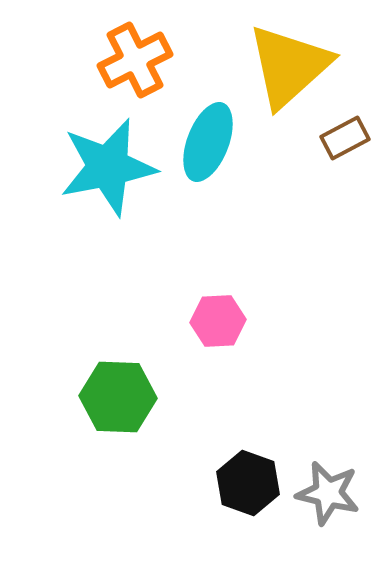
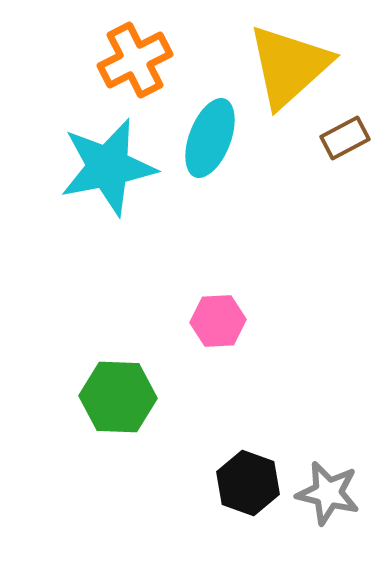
cyan ellipse: moved 2 px right, 4 px up
